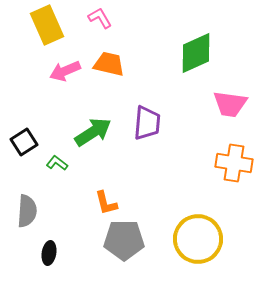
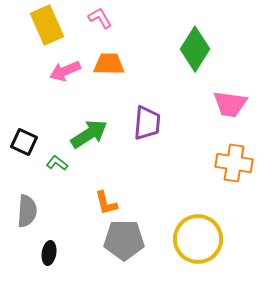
green diamond: moved 1 px left, 4 px up; rotated 33 degrees counterclockwise
orange trapezoid: rotated 12 degrees counterclockwise
green arrow: moved 4 px left, 2 px down
black square: rotated 32 degrees counterclockwise
